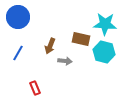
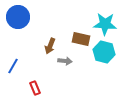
blue line: moved 5 px left, 13 px down
